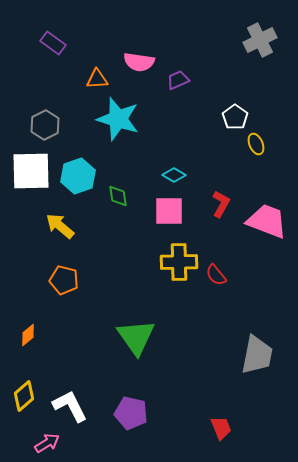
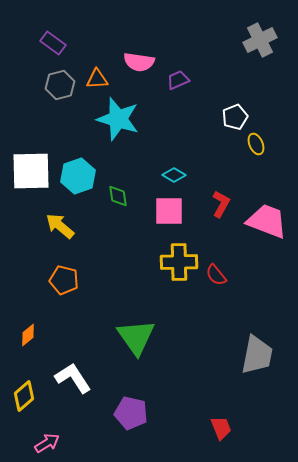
white pentagon: rotated 15 degrees clockwise
gray hexagon: moved 15 px right, 40 px up; rotated 12 degrees clockwise
white L-shape: moved 3 px right, 28 px up; rotated 6 degrees counterclockwise
